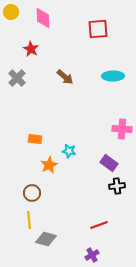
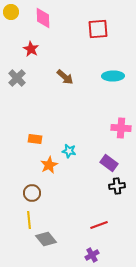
pink cross: moved 1 px left, 1 px up
gray diamond: rotated 35 degrees clockwise
